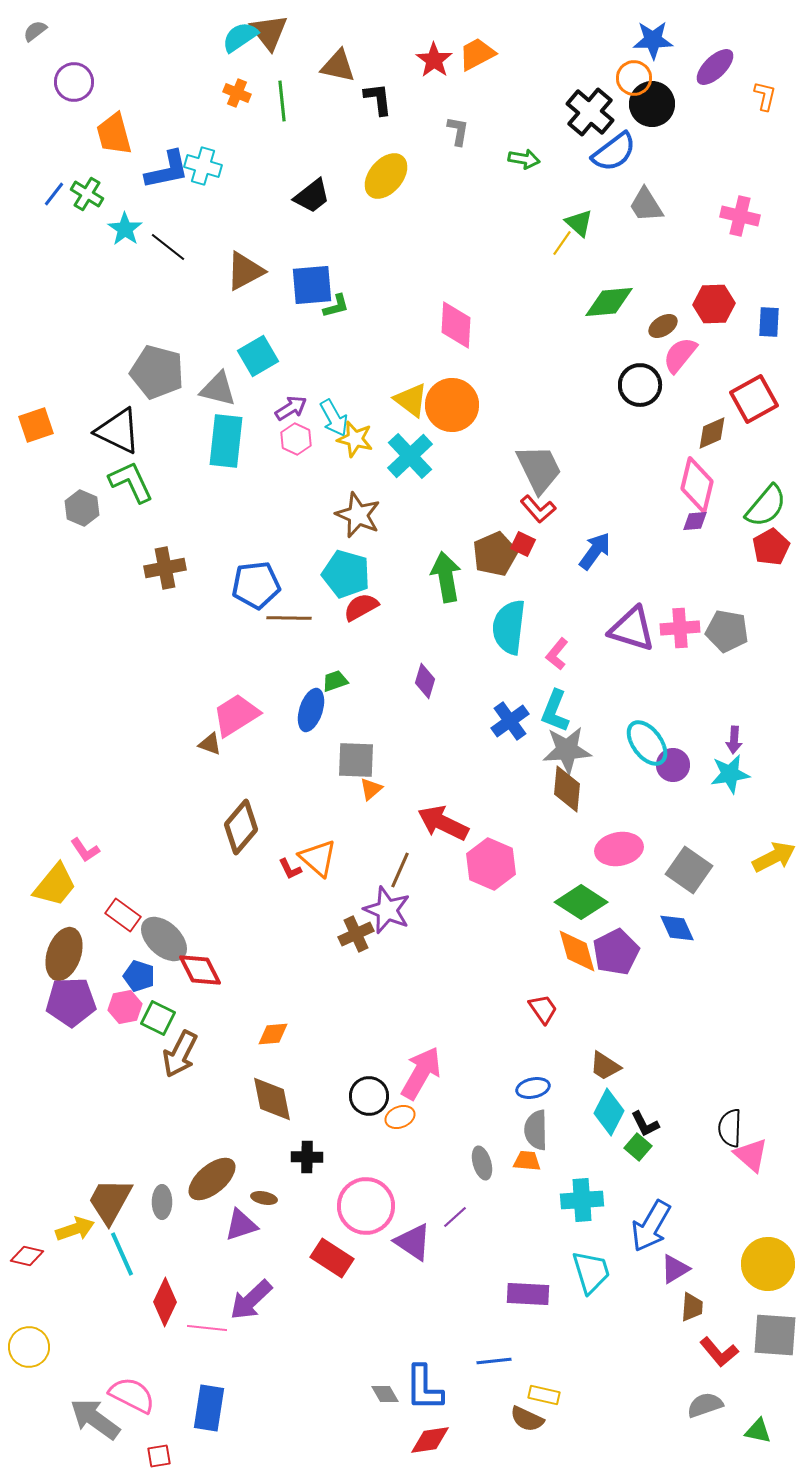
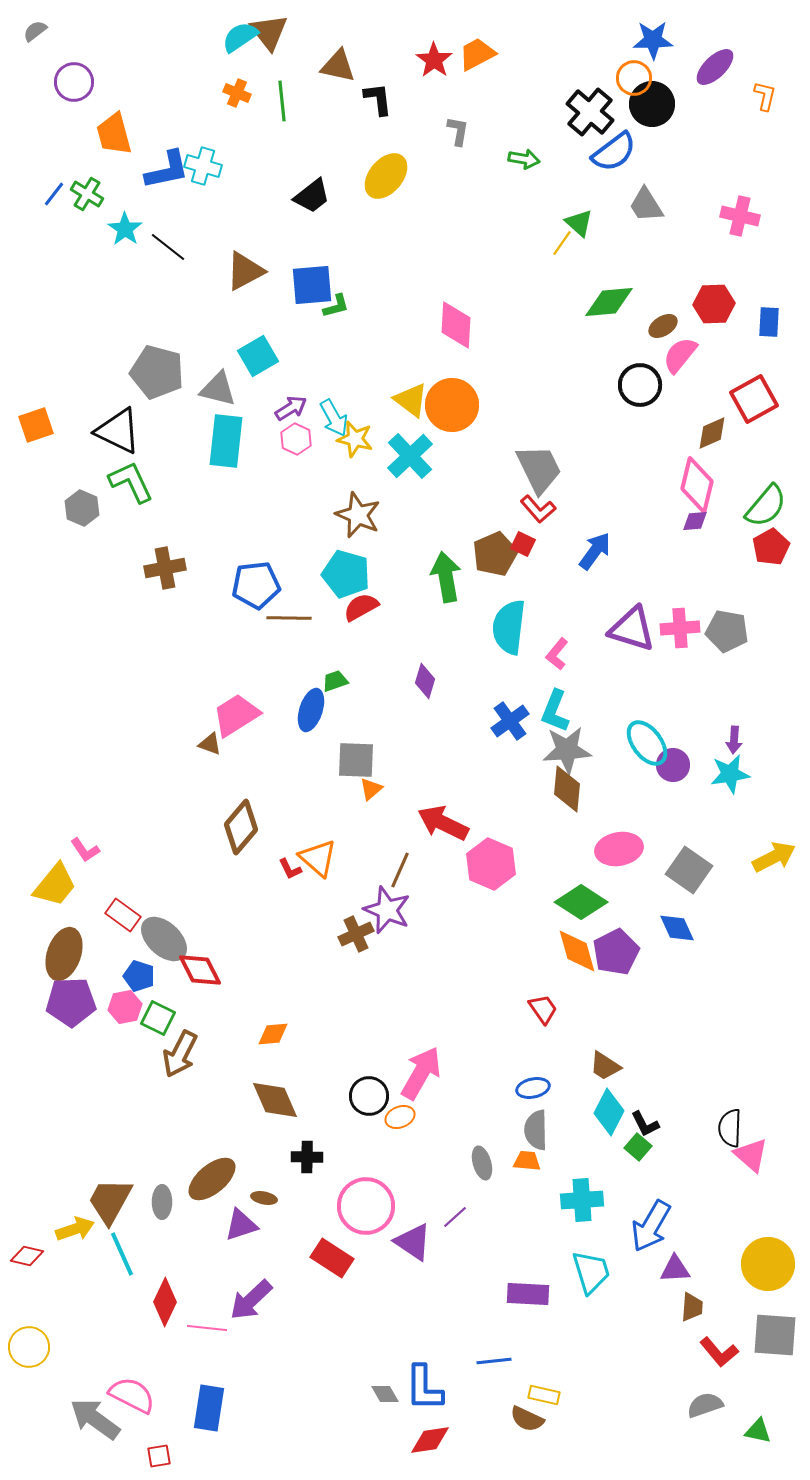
brown diamond at (272, 1099): moved 3 px right, 1 px down; rotated 12 degrees counterclockwise
purple triangle at (675, 1269): rotated 28 degrees clockwise
